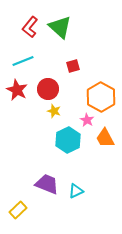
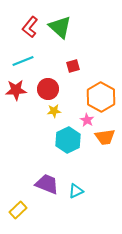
red star: moved 1 px left; rotated 30 degrees counterclockwise
yellow star: rotated 24 degrees counterclockwise
orange trapezoid: moved 1 px up; rotated 70 degrees counterclockwise
